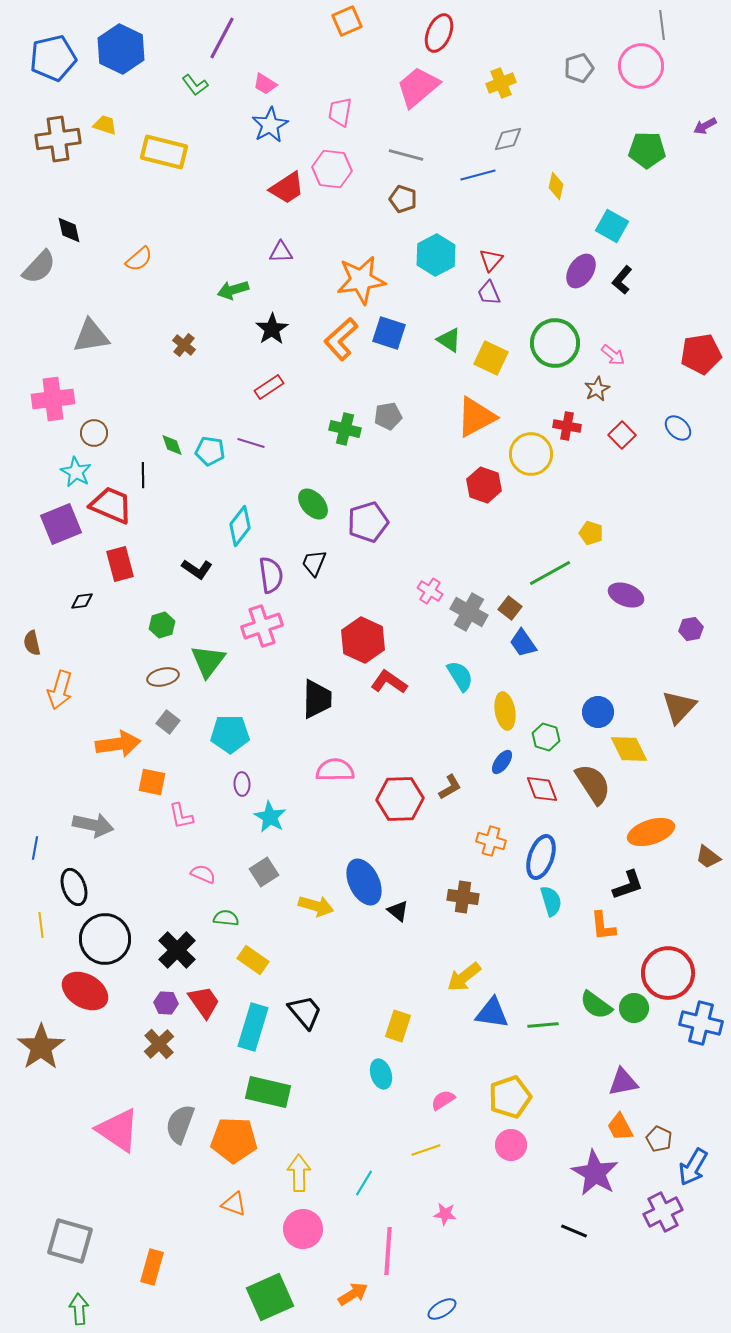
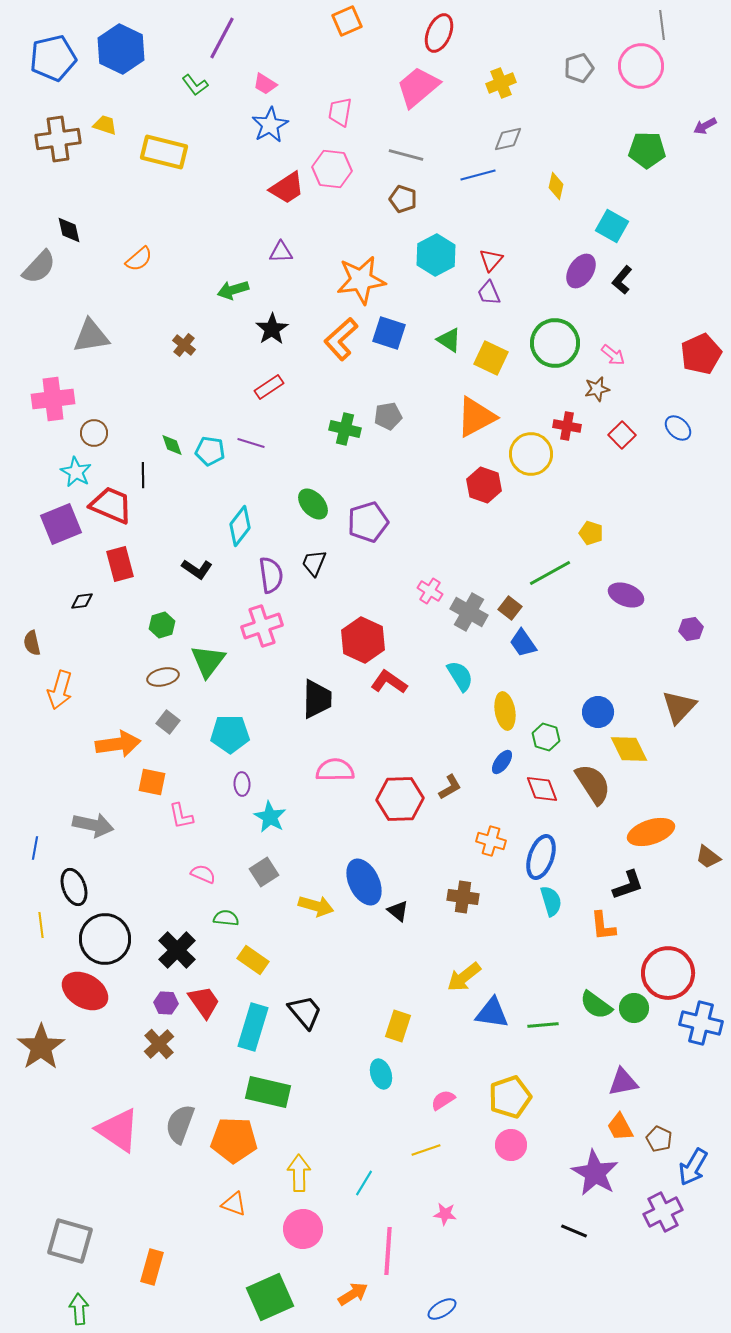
red pentagon at (701, 354): rotated 15 degrees counterclockwise
brown star at (597, 389): rotated 15 degrees clockwise
